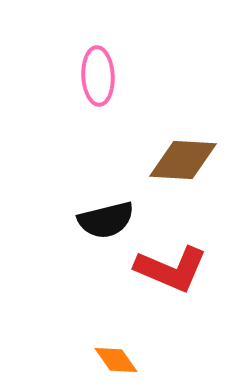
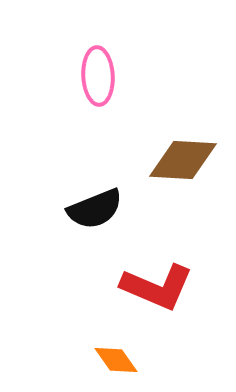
black semicircle: moved 11 px left, 11 px up; rotated 8 degrees counterclockwise
red L-shape: moved 14 px left, 18 px down
